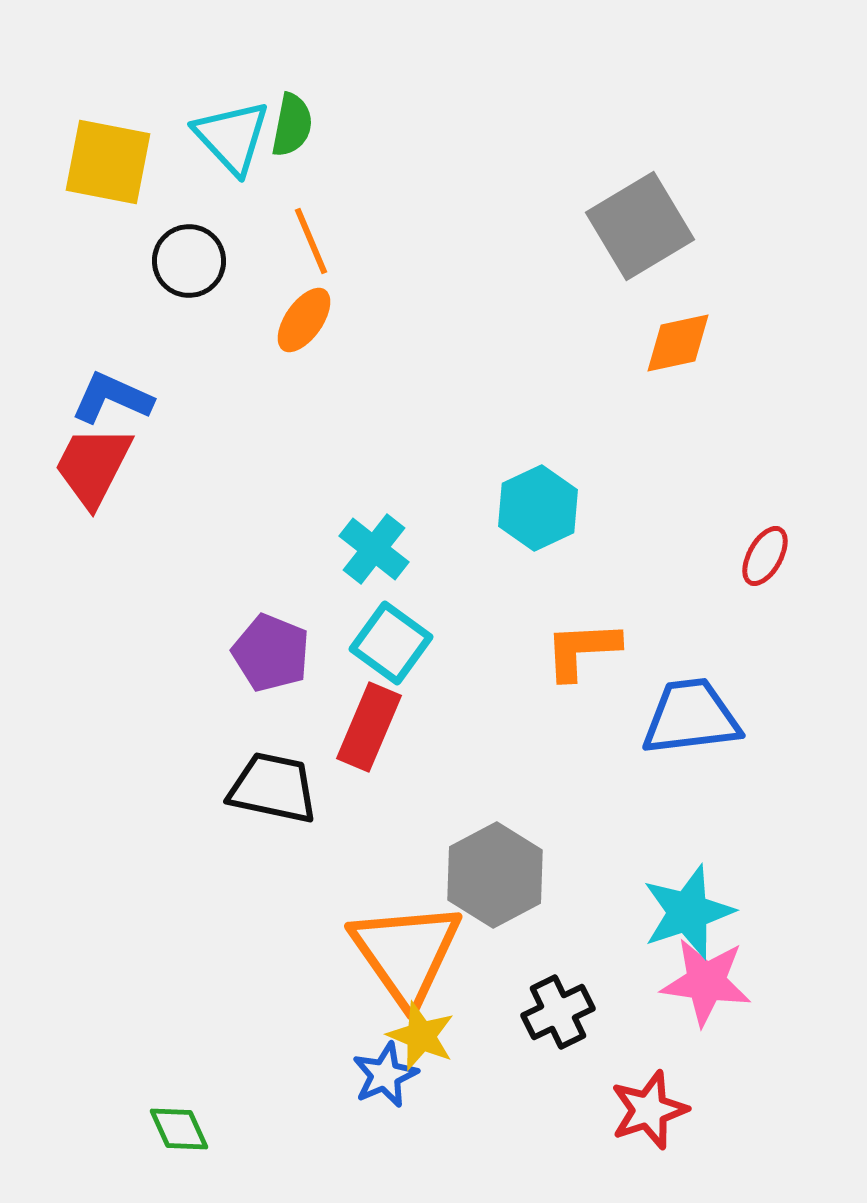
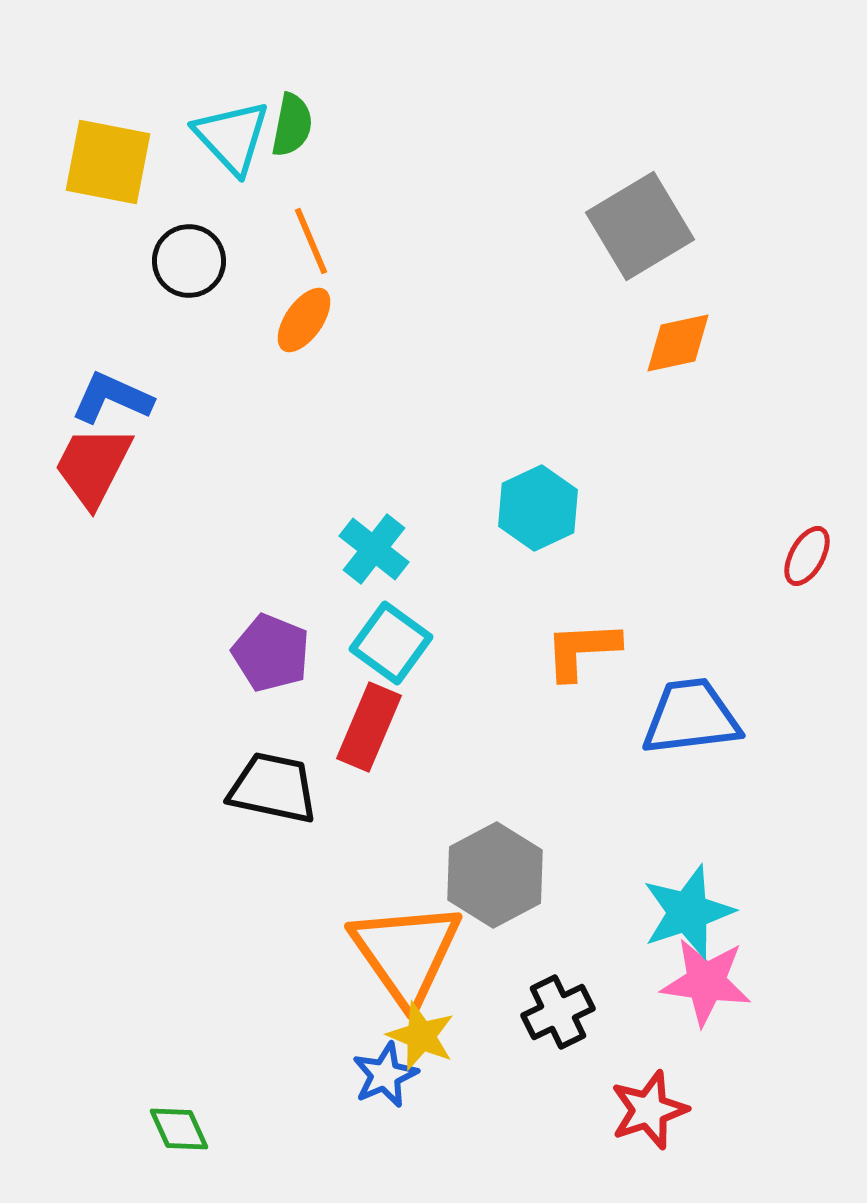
red ellipse: moved 42 px right
